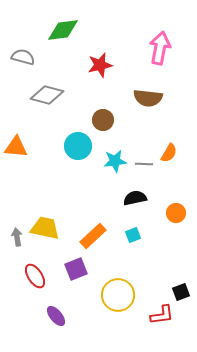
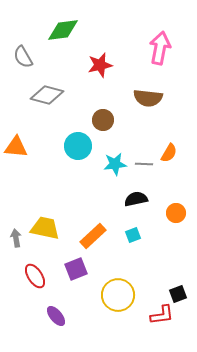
gray semicircle: rotated 135 degrees counterclockwise
cyan star: moved 3 px down
black semicircle: moved 1 px right, 1 px down
gray arrow: moved 1 px left, 1 px down
black square: moved 3 px left, 2 px down
